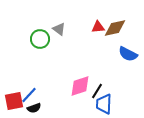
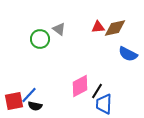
pink diamond: rotated 10 degrees counterclockwise
black semicircle: moved 1 px right, 2 px up; rotated 32 degrees clockwise
